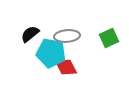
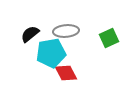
gray ellipse: moved 1 px left, 5 px up
cyan pentagon: rotated 20 degrees counterclockwise
red diamond: moved 6 px down
